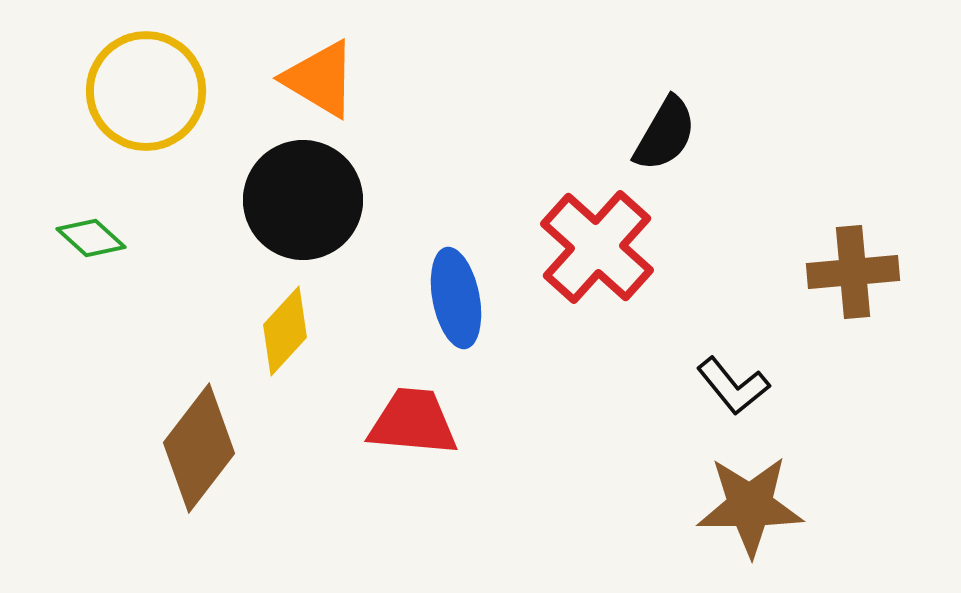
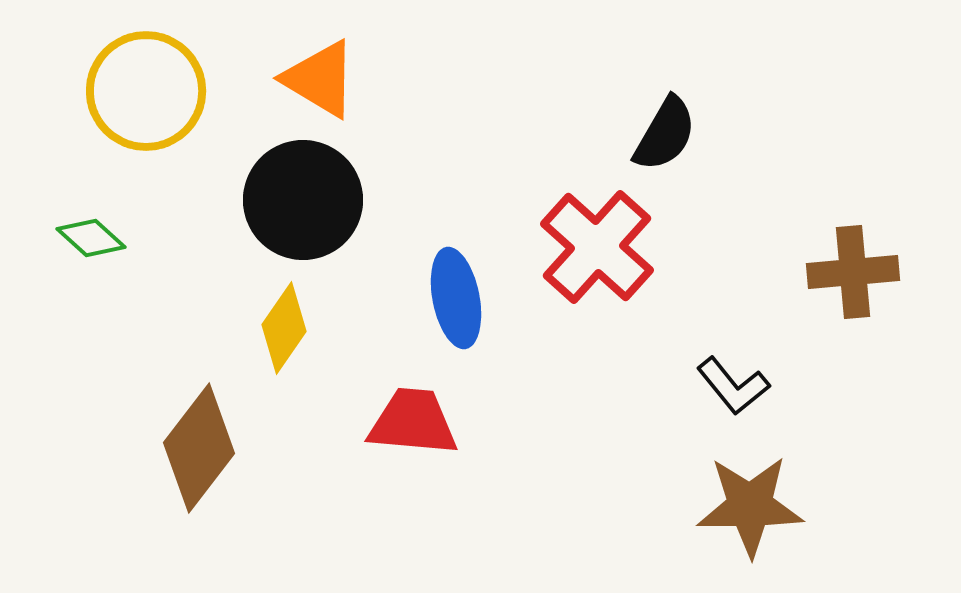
yellow diamond: moved 1 px left, 3 px up; rotated 8 degrees counterclockwise
